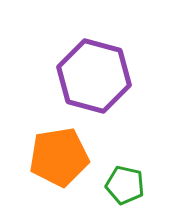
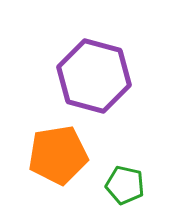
orange pentagon: moved 1 px left, 2 px up
